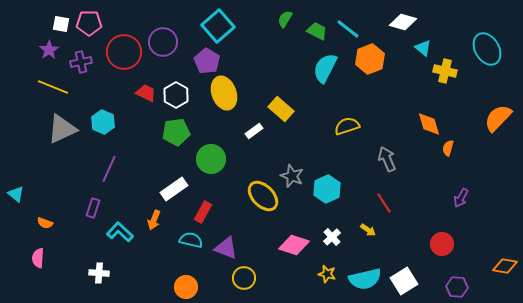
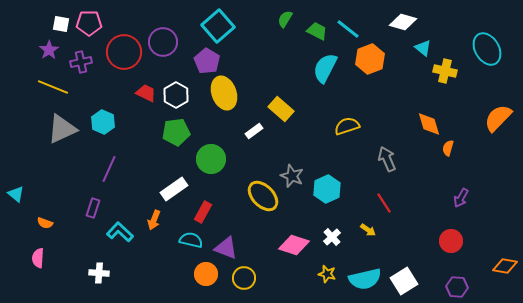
red circle at (442, 244): moved 9 px right, 3 px up
orange circle at (186, 287): moved 20 px right, 13 px up
